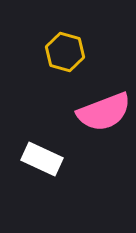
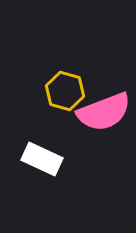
yellow hexagon: moved 39 px down
